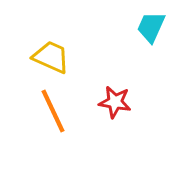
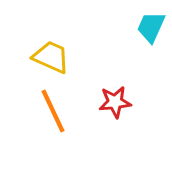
red star: rotated 16 degrees counterclockwise
